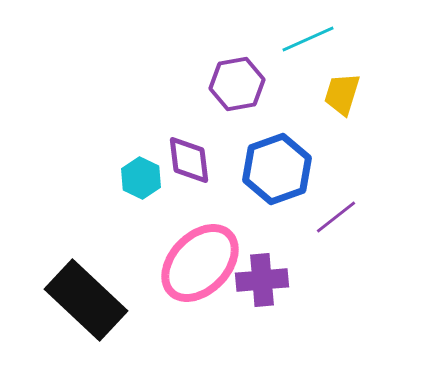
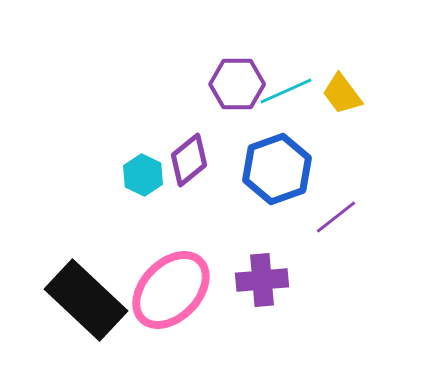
cyan line: moved 22 px left, 52 px down
purple hexagon: rotated 10 degrees clockwise
yellow trapezoid: rotated 54 degrees counterclockwise
purple diamond: rotated 58 degrees clockwise
cyan hexagon: moved 2 px right, 3 px up
pink ellipse: moved 29 px left, 27 px down
